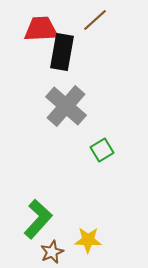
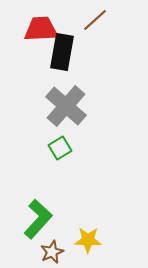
green square: moved 42 px left, 2 px up
